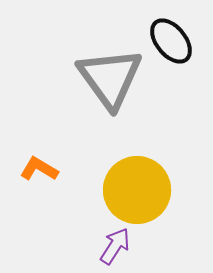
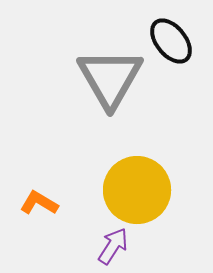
gray triangle: rotated 6 degrees clockwise
orange L-shape: moved 34 px down
purple arrow: moved 2 px left
